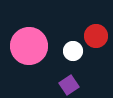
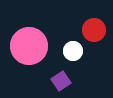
red circle: moved 2 px left, 6 px up
purple square: moved 8 px left, 4 px up
